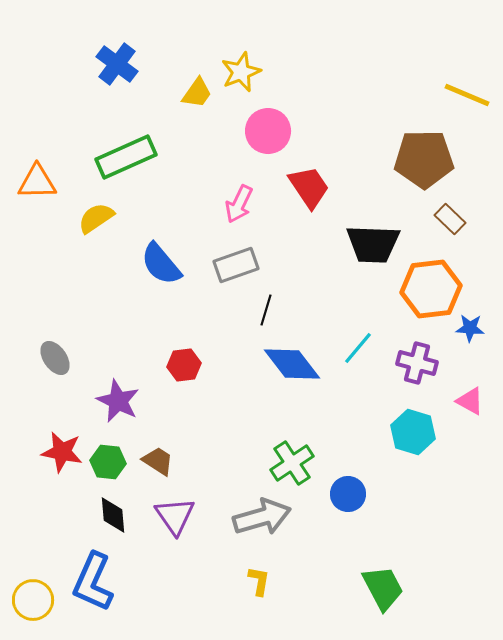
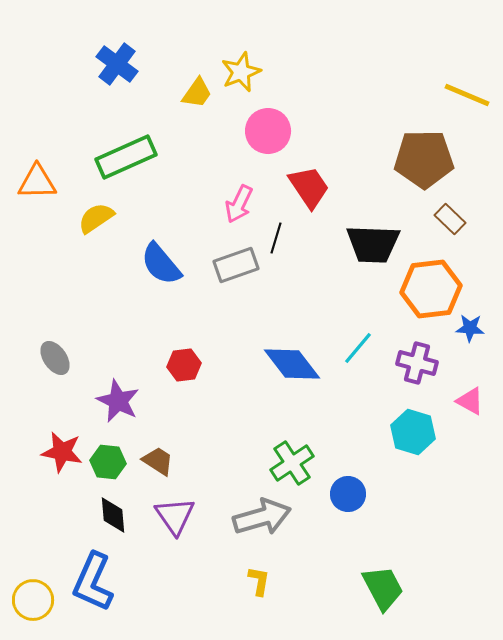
black line: moved 10 px right, 72 px up
